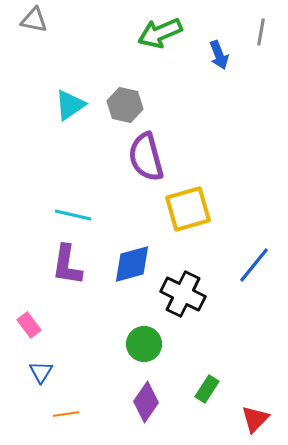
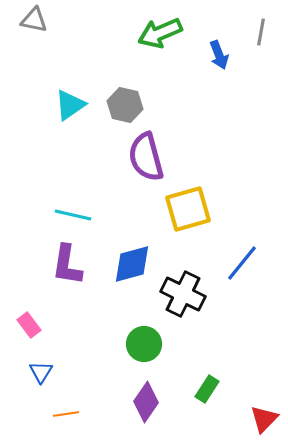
blue line: moved 12 px left, 2 px up
red triangle: moved 9 px right
